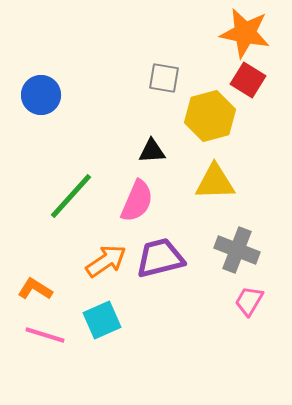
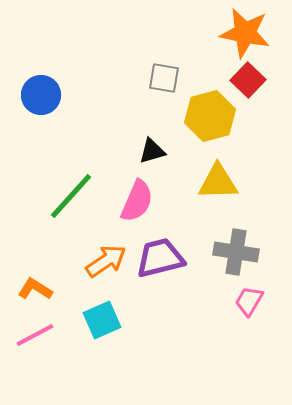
red square: rotated 12 degrees clockwise
black triangle: rotated 12 degrees counterclockwise
yellow triangle: moved 3 px right
gray cross: moved 1 px left, 2 px down; rotated 12 degrees counterclockwise
pink line: moved 10 px left; rotated 45 degrees counterclockwise
